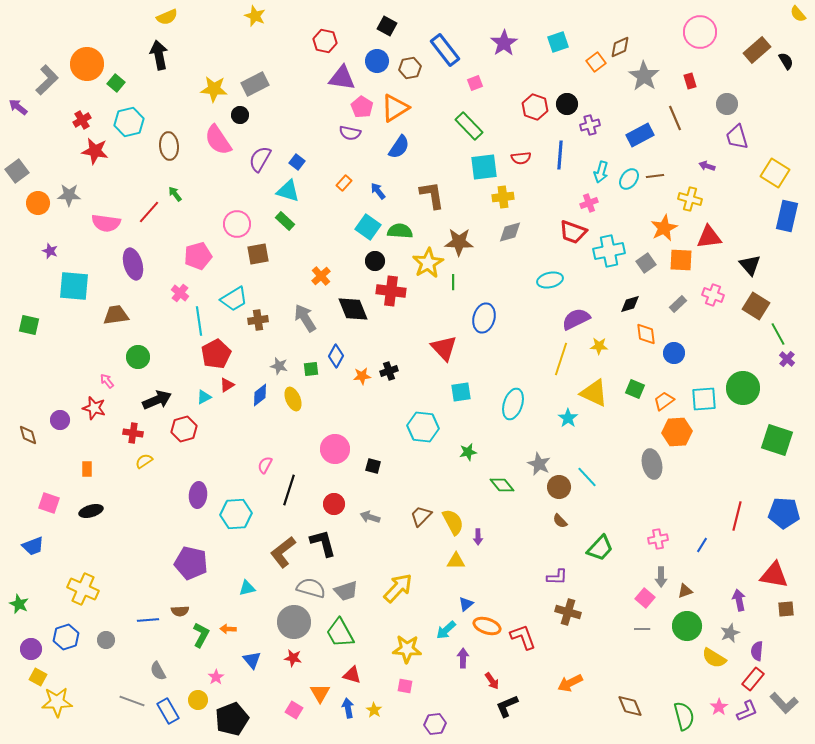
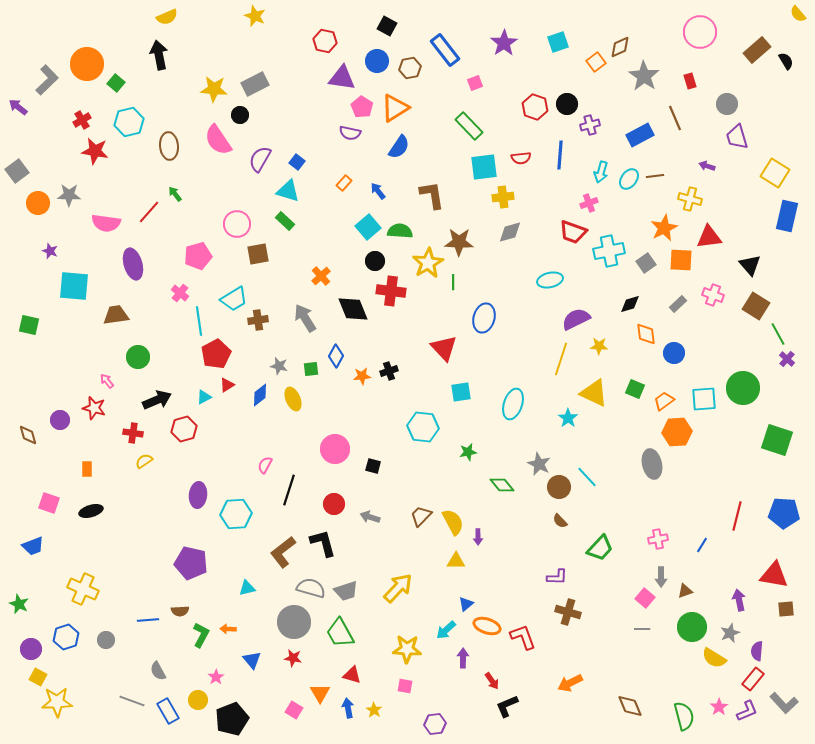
cyan square at (368, 227): rotated 15 degrees clockwise
green circle at (687, 626): moved 5 px right, 1 px down
